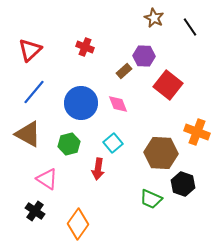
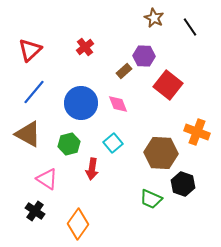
red cross: rotated 30 degrees clockwise
red arrow: moved 6 px left
